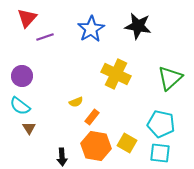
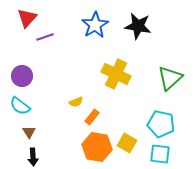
blue star: moved 4 px right, 4 px up
brown triangle: moved 4 px down
orange hexagon: moved 1 px right, 1 px down
cyan square: moved 1 px down
black arrow: moved 29 px left
